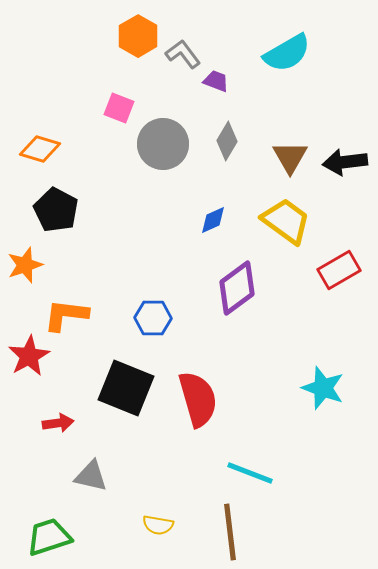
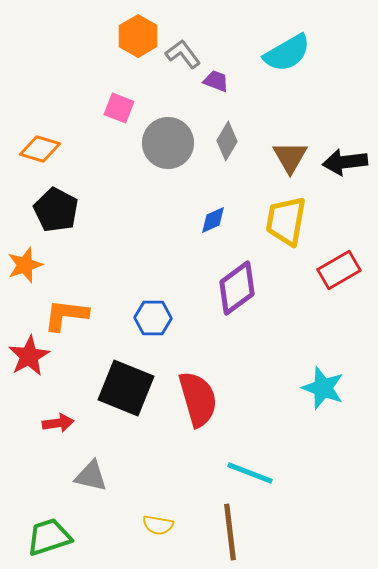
gray circle: moved 5 px right, 1 px up
yellow trapezoid: rotated 116 degrees counterclockwise
